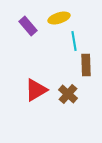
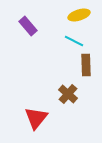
yellow ellipse: moved 20 px right, 3 px up
cyan line: rotated 54 degrees counterclockwise
red triangle: moved 28 px down; rotated 20 degrees counterclockwise
